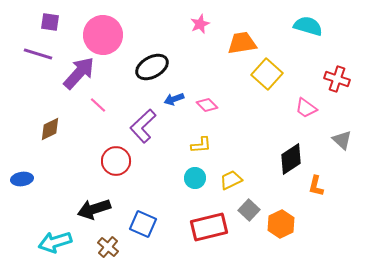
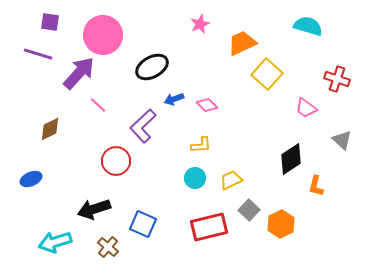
orange trapezoid: rotated 16 degrees counterclockwise
blue ellipse: moved 9 px right; rotated 15 degrees counterclockwise
